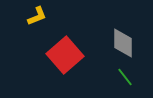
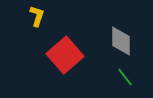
yellow L-shape: rotated 50 degrees counterclockwise
gray diamond: moved 2 px left, 2 px up
